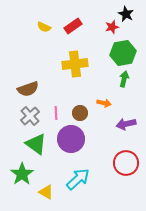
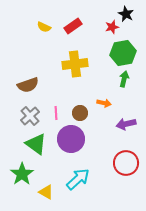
brown semicircle: moved 4 px up
